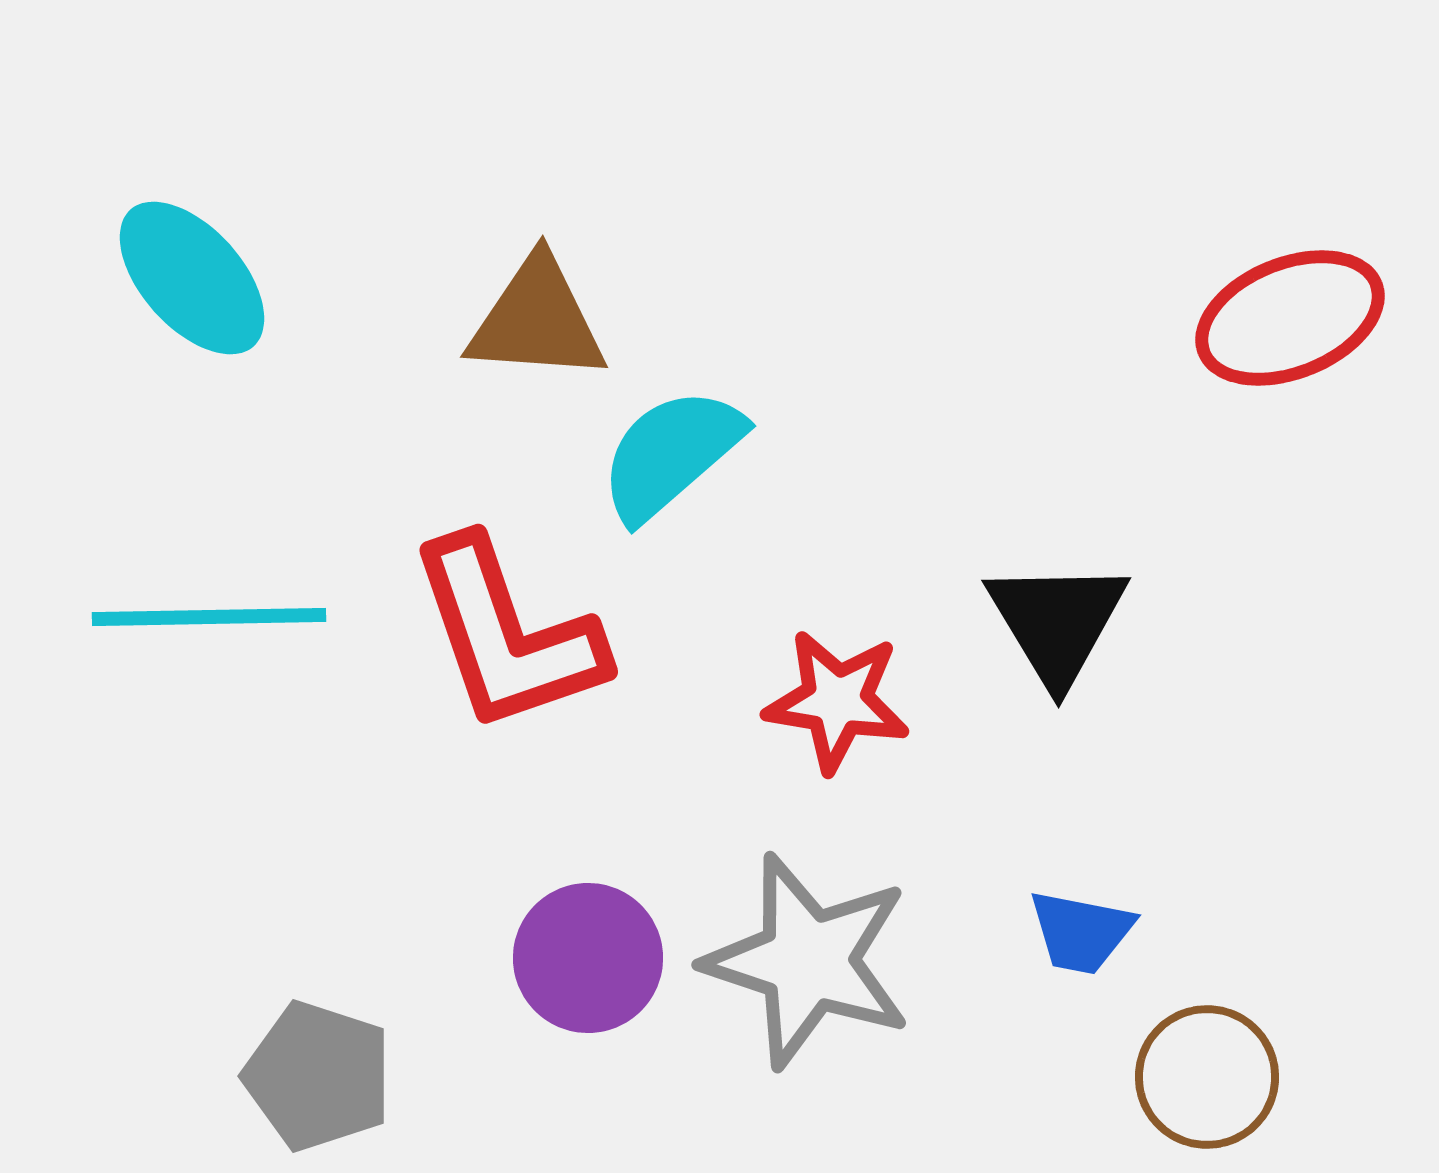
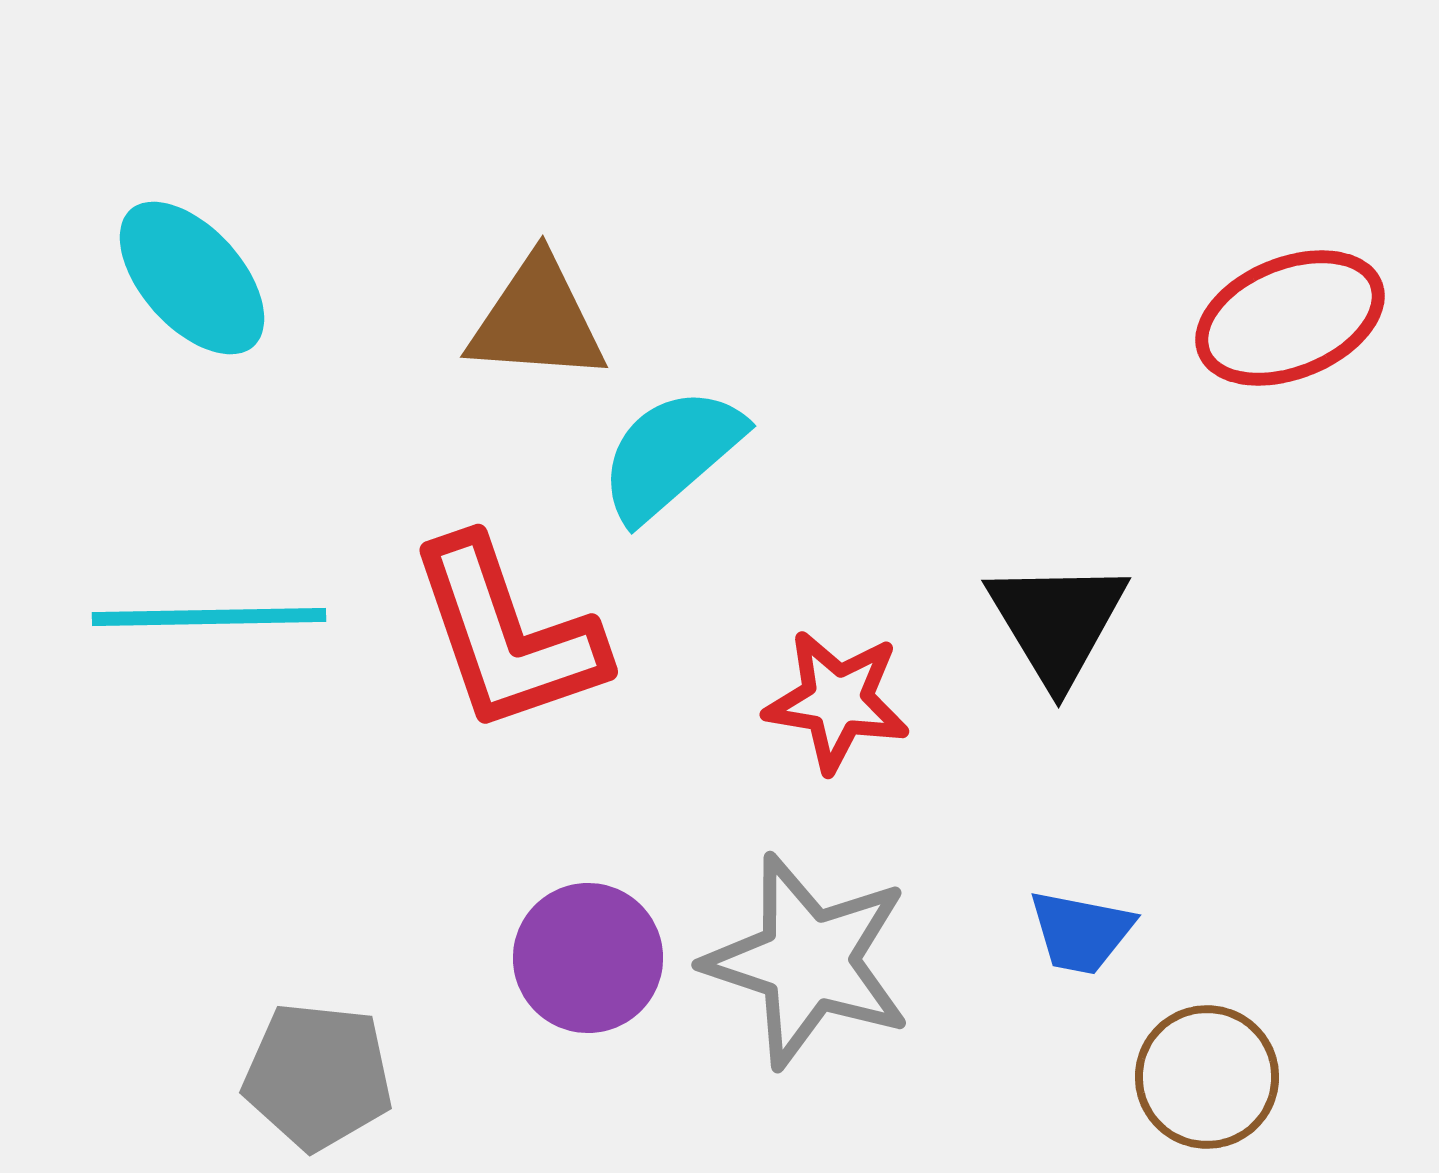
gray pentagon: rotated 12 degrees counterclockwise
